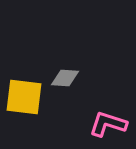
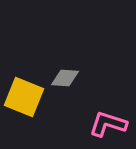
yellow square: rotated 15 degrees clockwise
